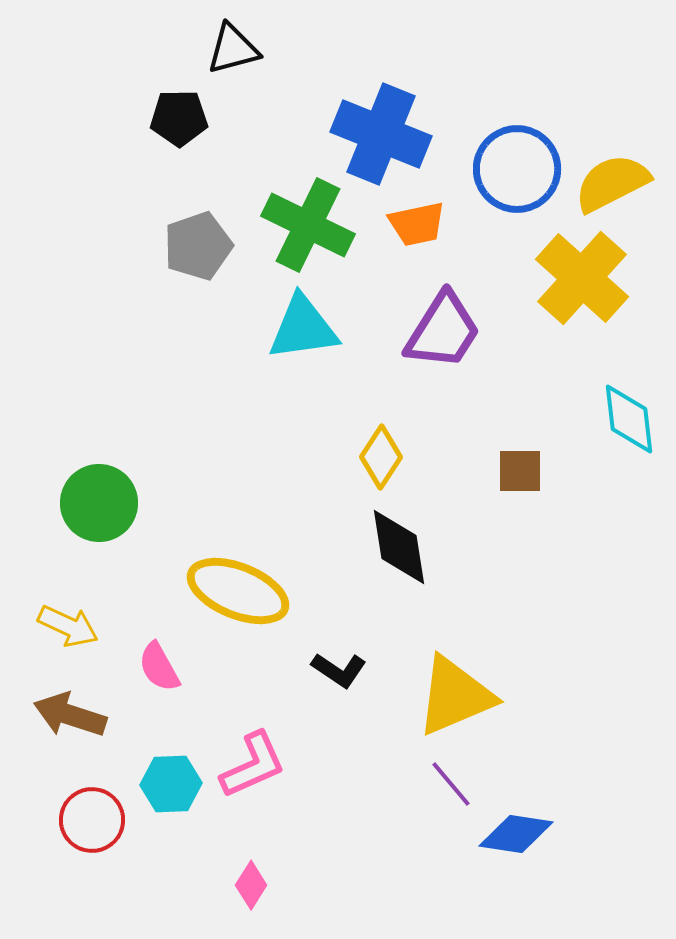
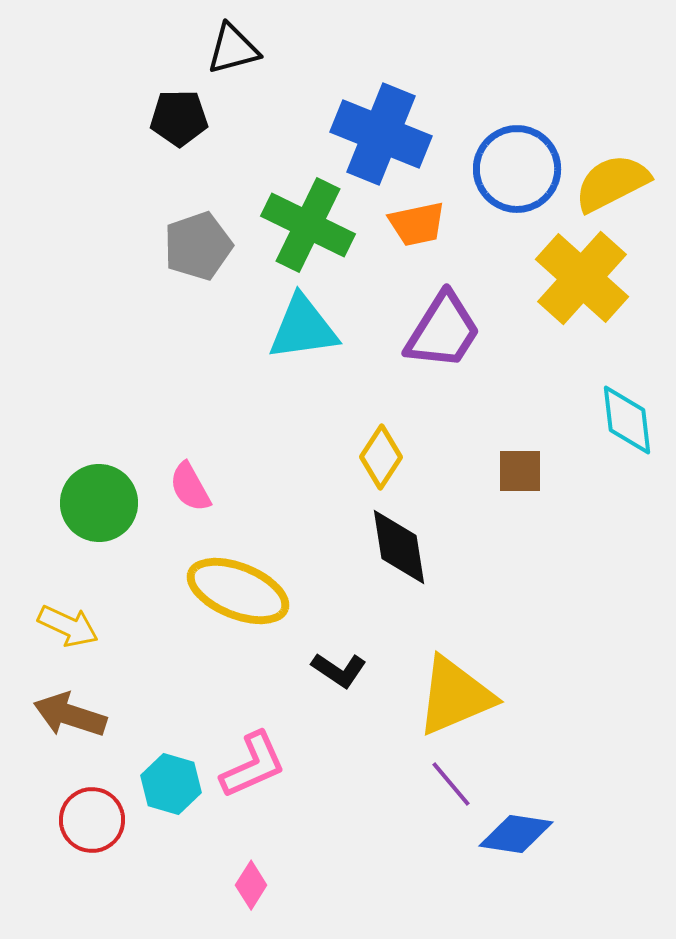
cyan diamond: moved 2 px left, 1 px down
pink semicircle: moved 31 px right, 180 px up
cyan hexagon: rotated 18 degrees clockwise
